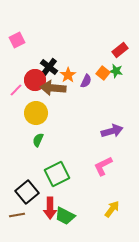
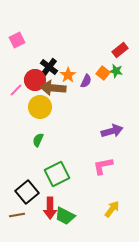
yellow circle: moved 4 px right, 6 px up
pink L-shape: rotated 15 degrees clockwise
